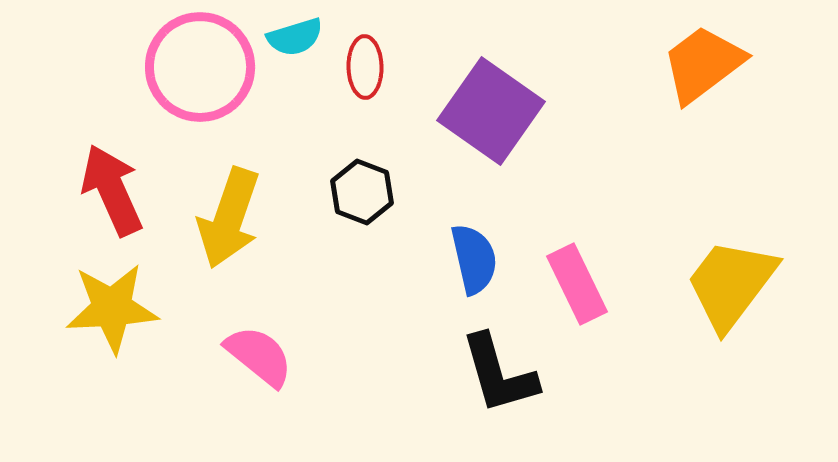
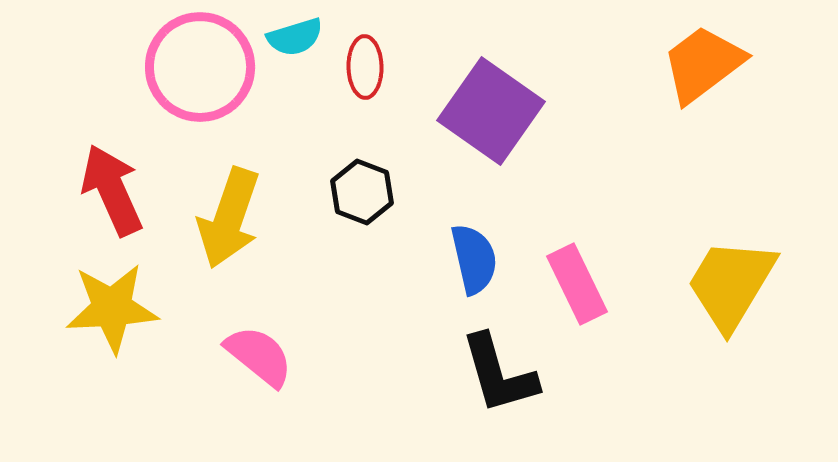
yellow trapezoid: rotated 6 degrees counterclockwise
